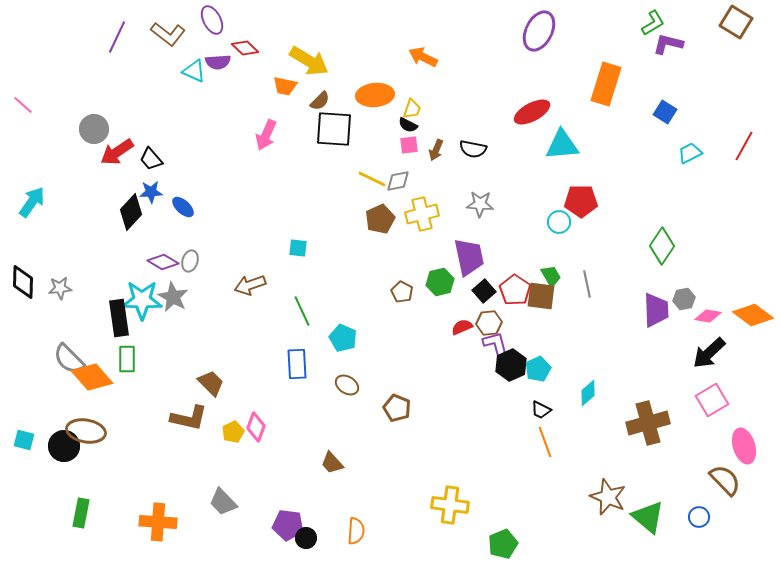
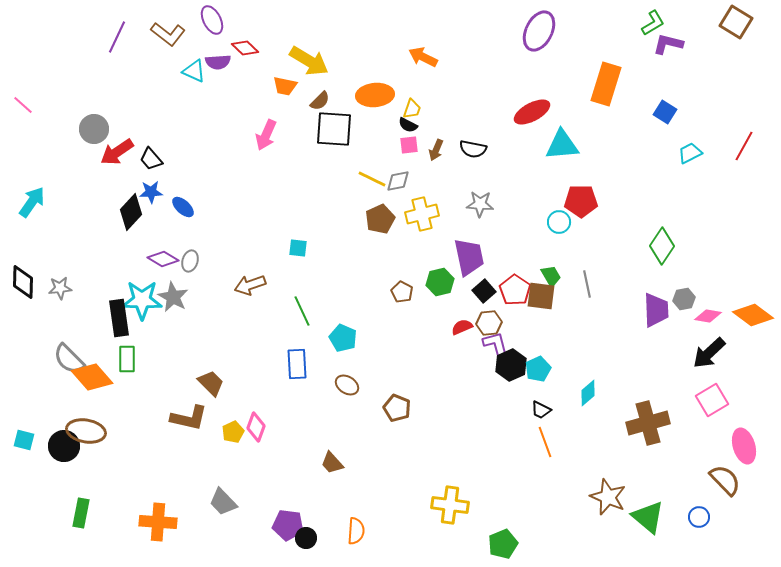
purple diamond at (163, 262): moved 3 px up
